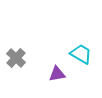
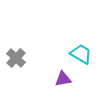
purple triangle: moved 6 px right, 5 px down
